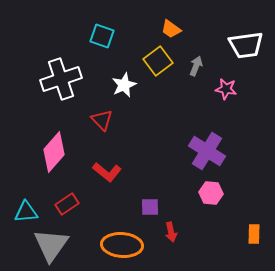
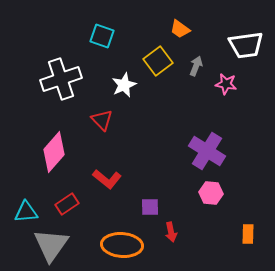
orange trapezoid: moved 9 px right
pink star: moved 5 px up
red L-shape: moved 7 px down
orange rectangle: moved 6 px left
